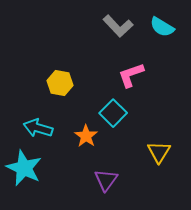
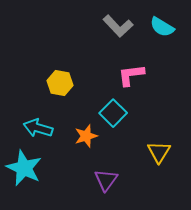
pink L-shape: rotated 12 degrees clockwise
orange star: rotated 20 degrees clockwise
